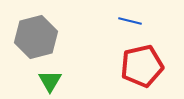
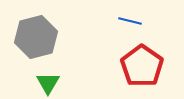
red pentagon: rotated 24 degrees counterclockwise
green triangle: moved 2 px left, 2 px down
